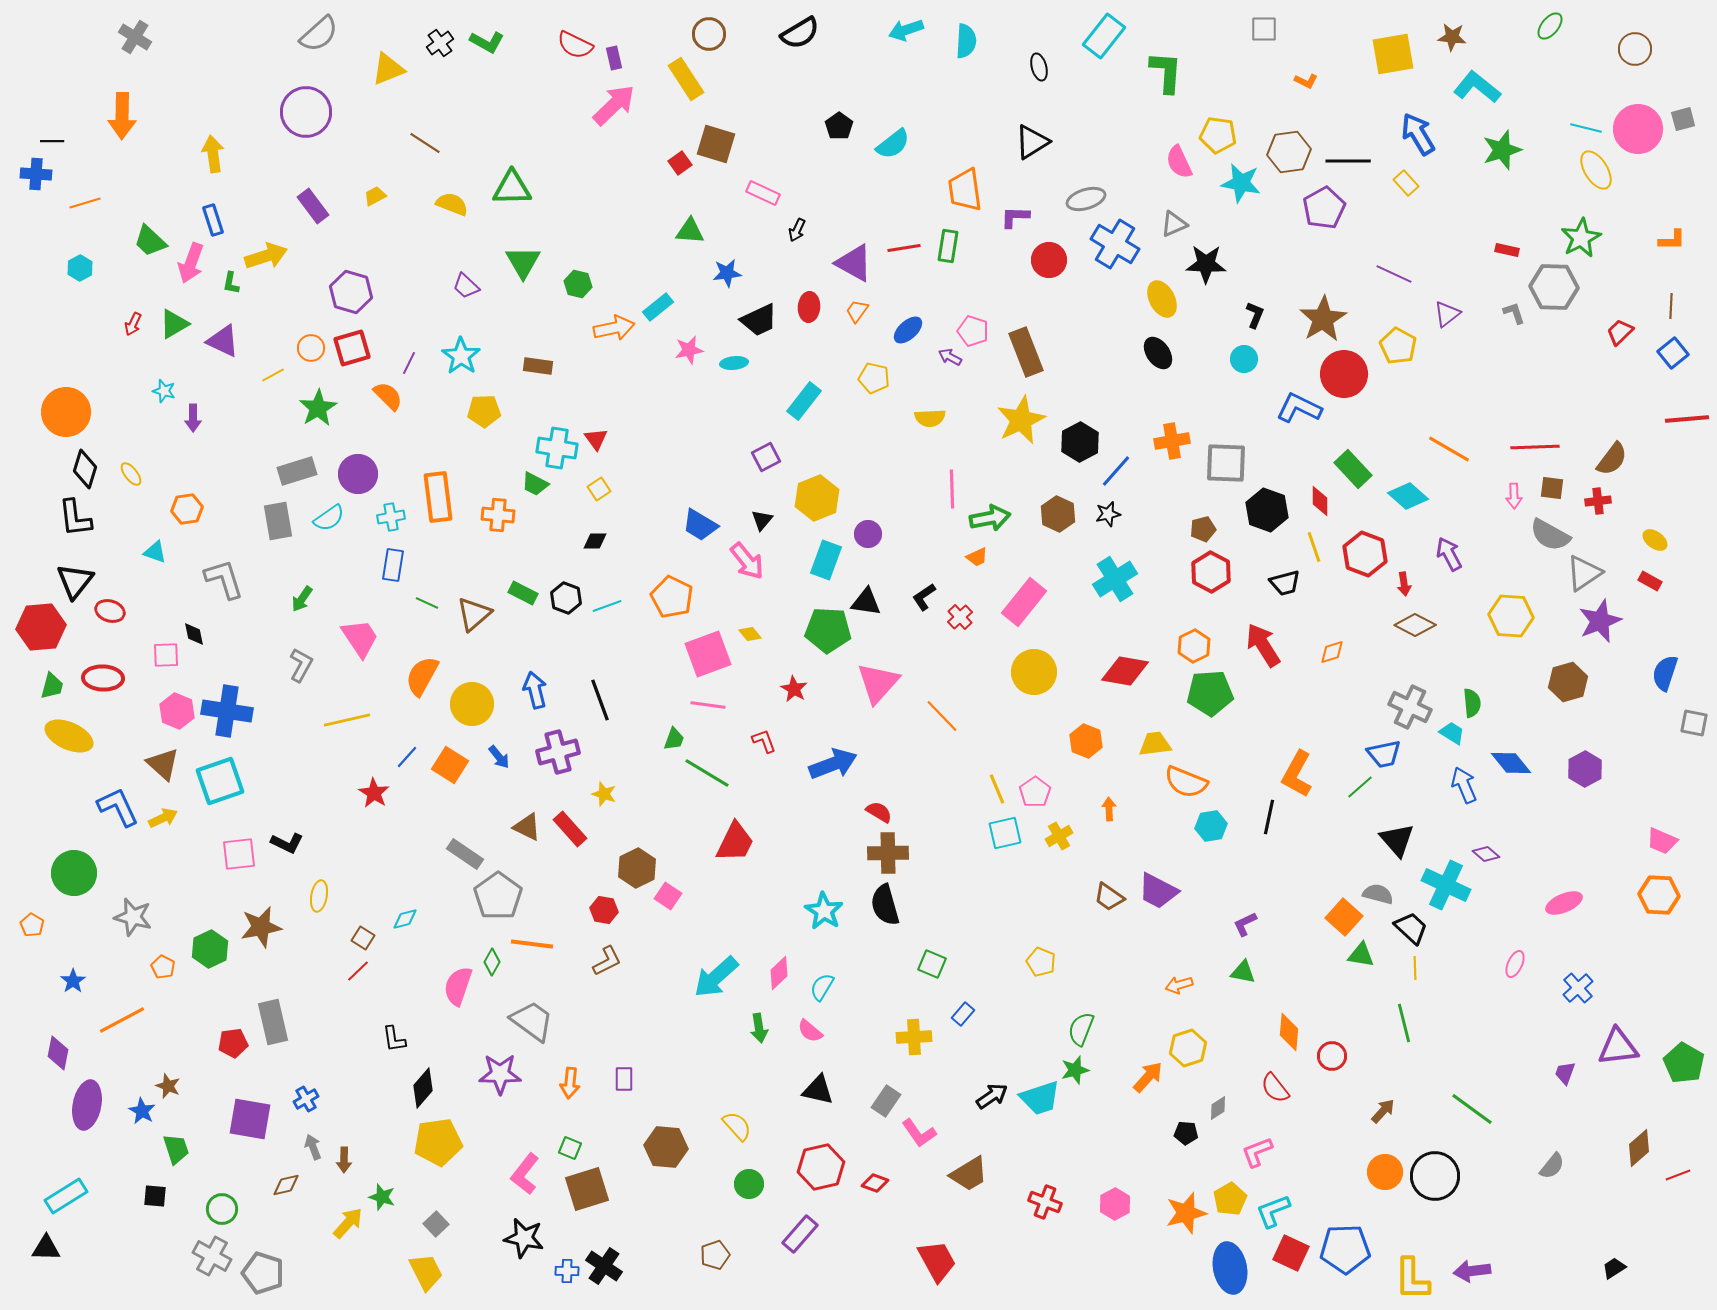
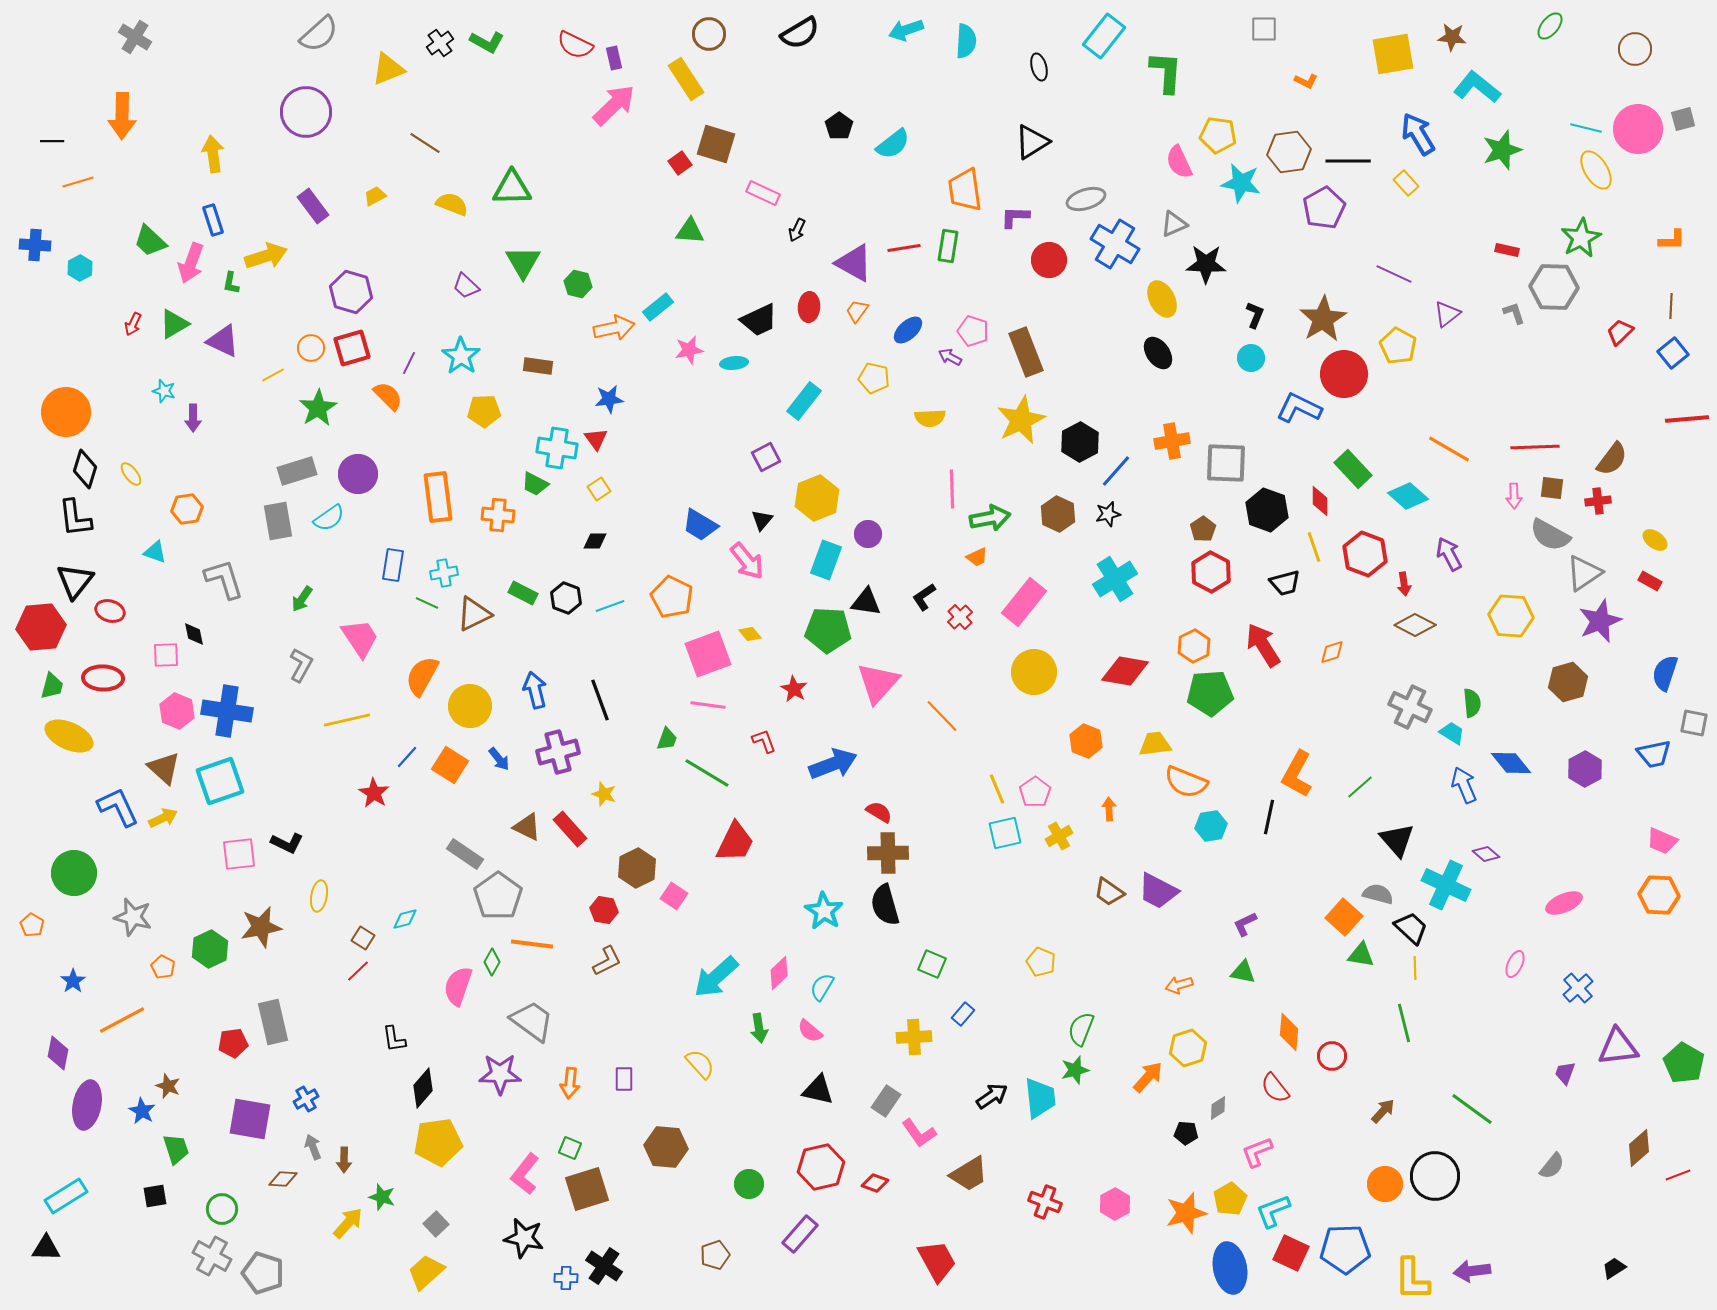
blue cross at (36, 174): moved 1 px left, 71 px down
orange line at (85, 203): moved 7 px left, 21 px up
blue star at (727, 273): moved 118 px left, 126 px down
cyan circle at (1244, 359): moved 7 px right, 1 px up
cyan cross at (391, 517): moved 53 px right, 56 px down
brown pentagon at (1203, 529): rotated 20 degrees counterclockwise
cyan line at (607, 606): moved 3 px right
brown triangle at (474, 614): rotated 15 degrees clockwise
yellow circle at (472, 704): moved 2 px left, 2 px down
green trapezoid at (674, 739): moved 7 px left
blue trapezoid at (1384, 754): moved 270 px right
blue arrow at (499, 757): moved 2 px down
brown triangle at (163, 764): moved 1 px right, 4 px down
pink square at (668, 896): moved 6 px right
brown trapezoid at (1109, 897): moved 5 px up
cyan trapezoid at (1040, 1098): rotated 78 degrees counterclockwise
yellow semicircle at (737, 1126): moved 37 px left, 62 px up
orange circle at (1385, 1172): moved 12 px down
brown diamond at (286, 1185): moved 3 px left, 6 px up; rotated 16 degrees clockwise
black square at (155, 1196): rotated 15 degrees counterclockwise
blue cross at (567, 1271): moved 1 px left, 7 px down
yellow trapezoid at (426, 1272): rotated 105 degrees counterclockwise
